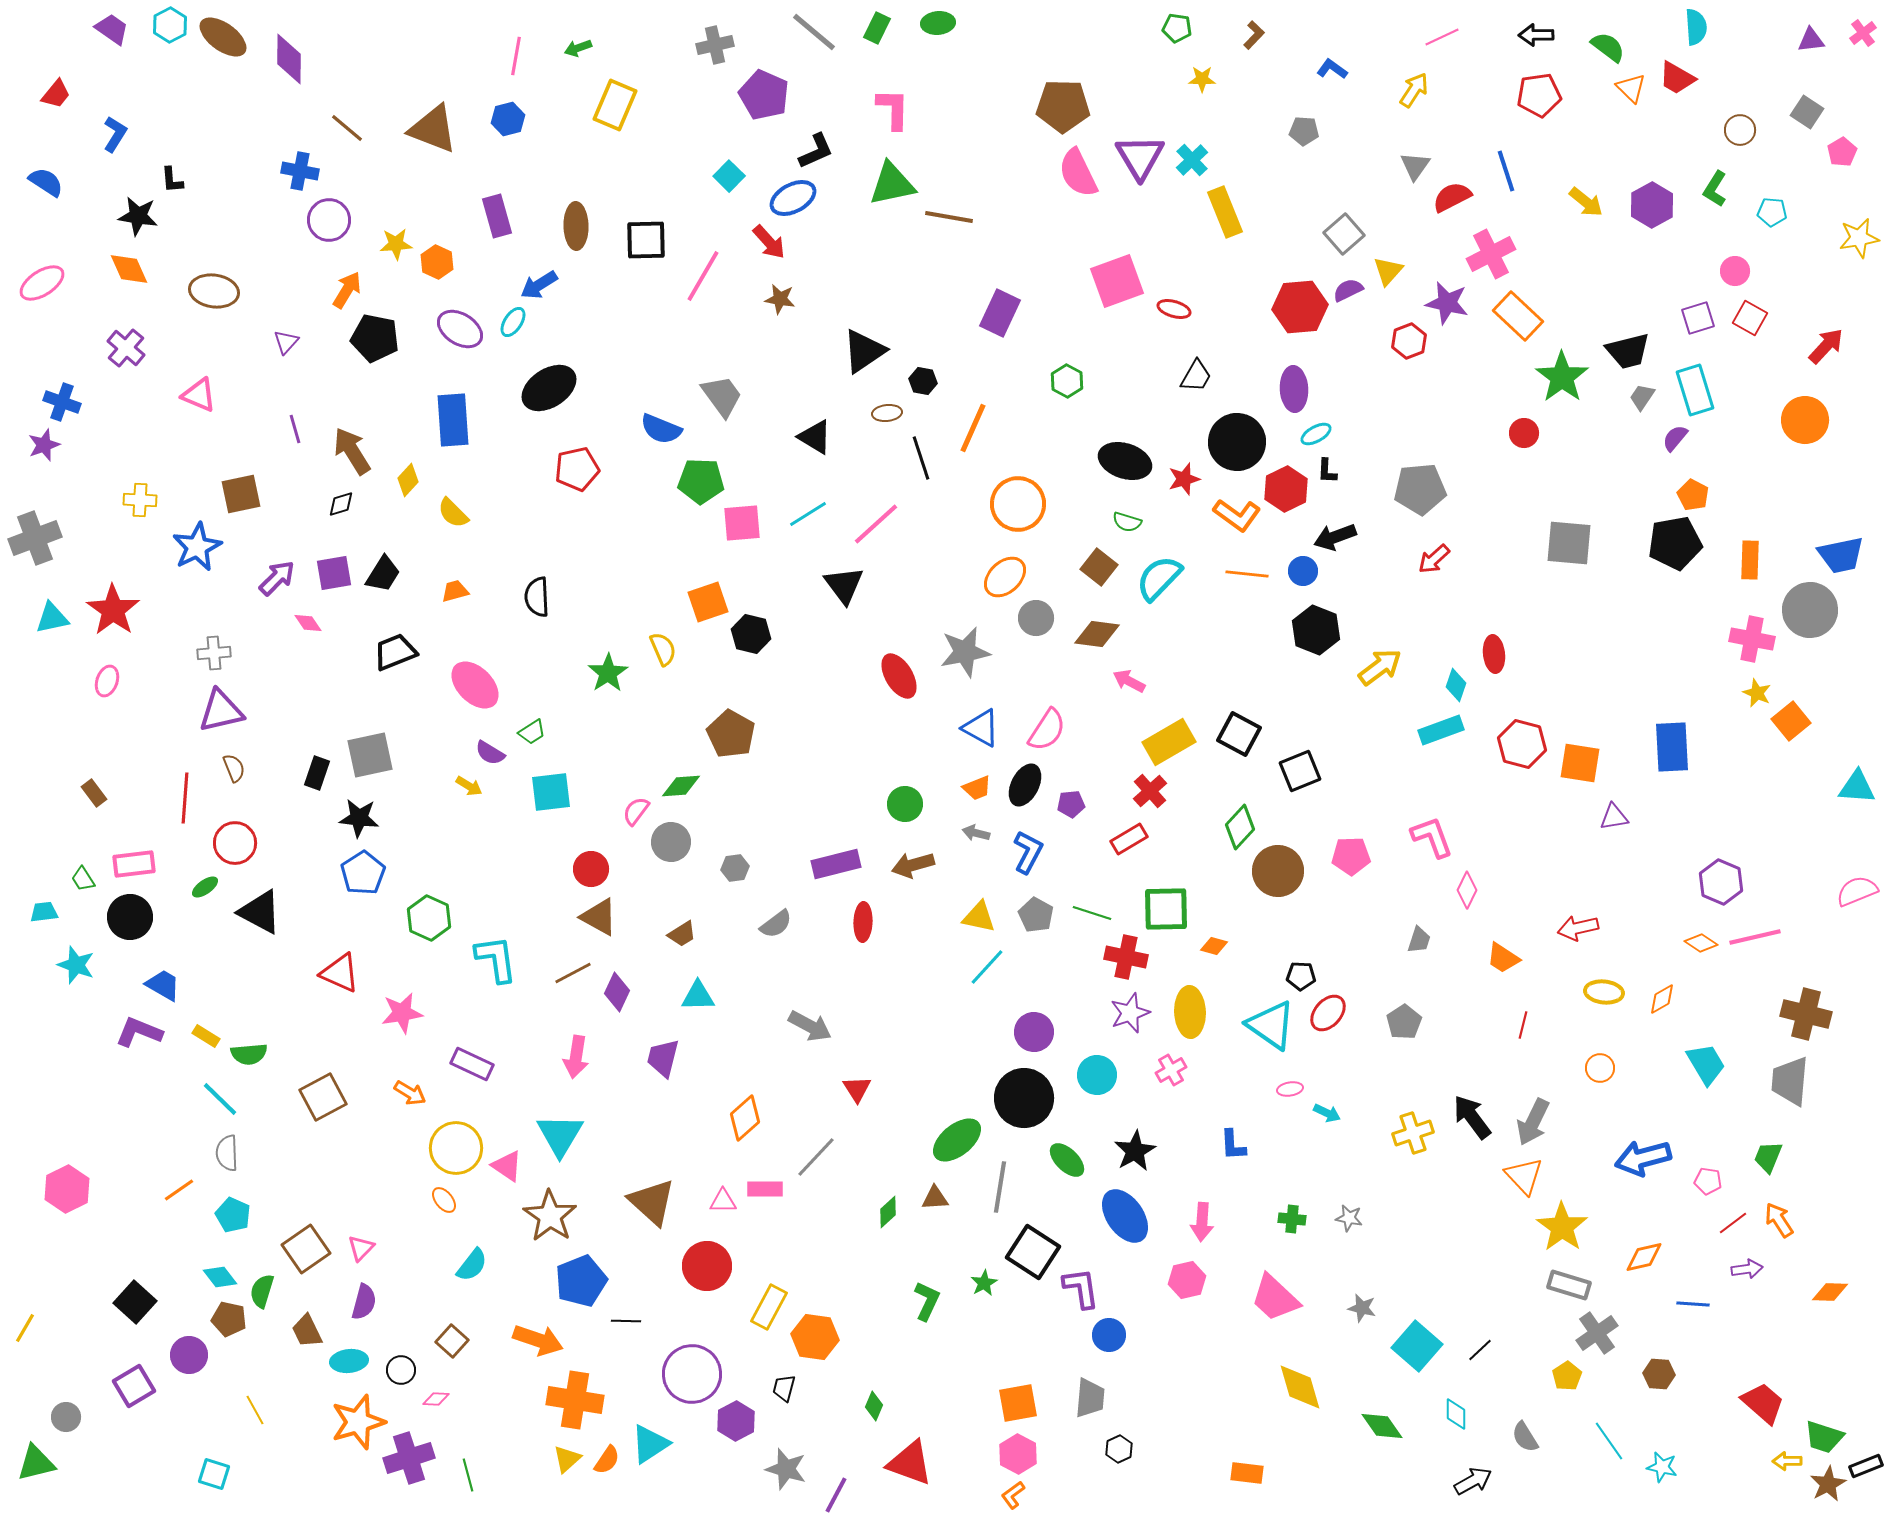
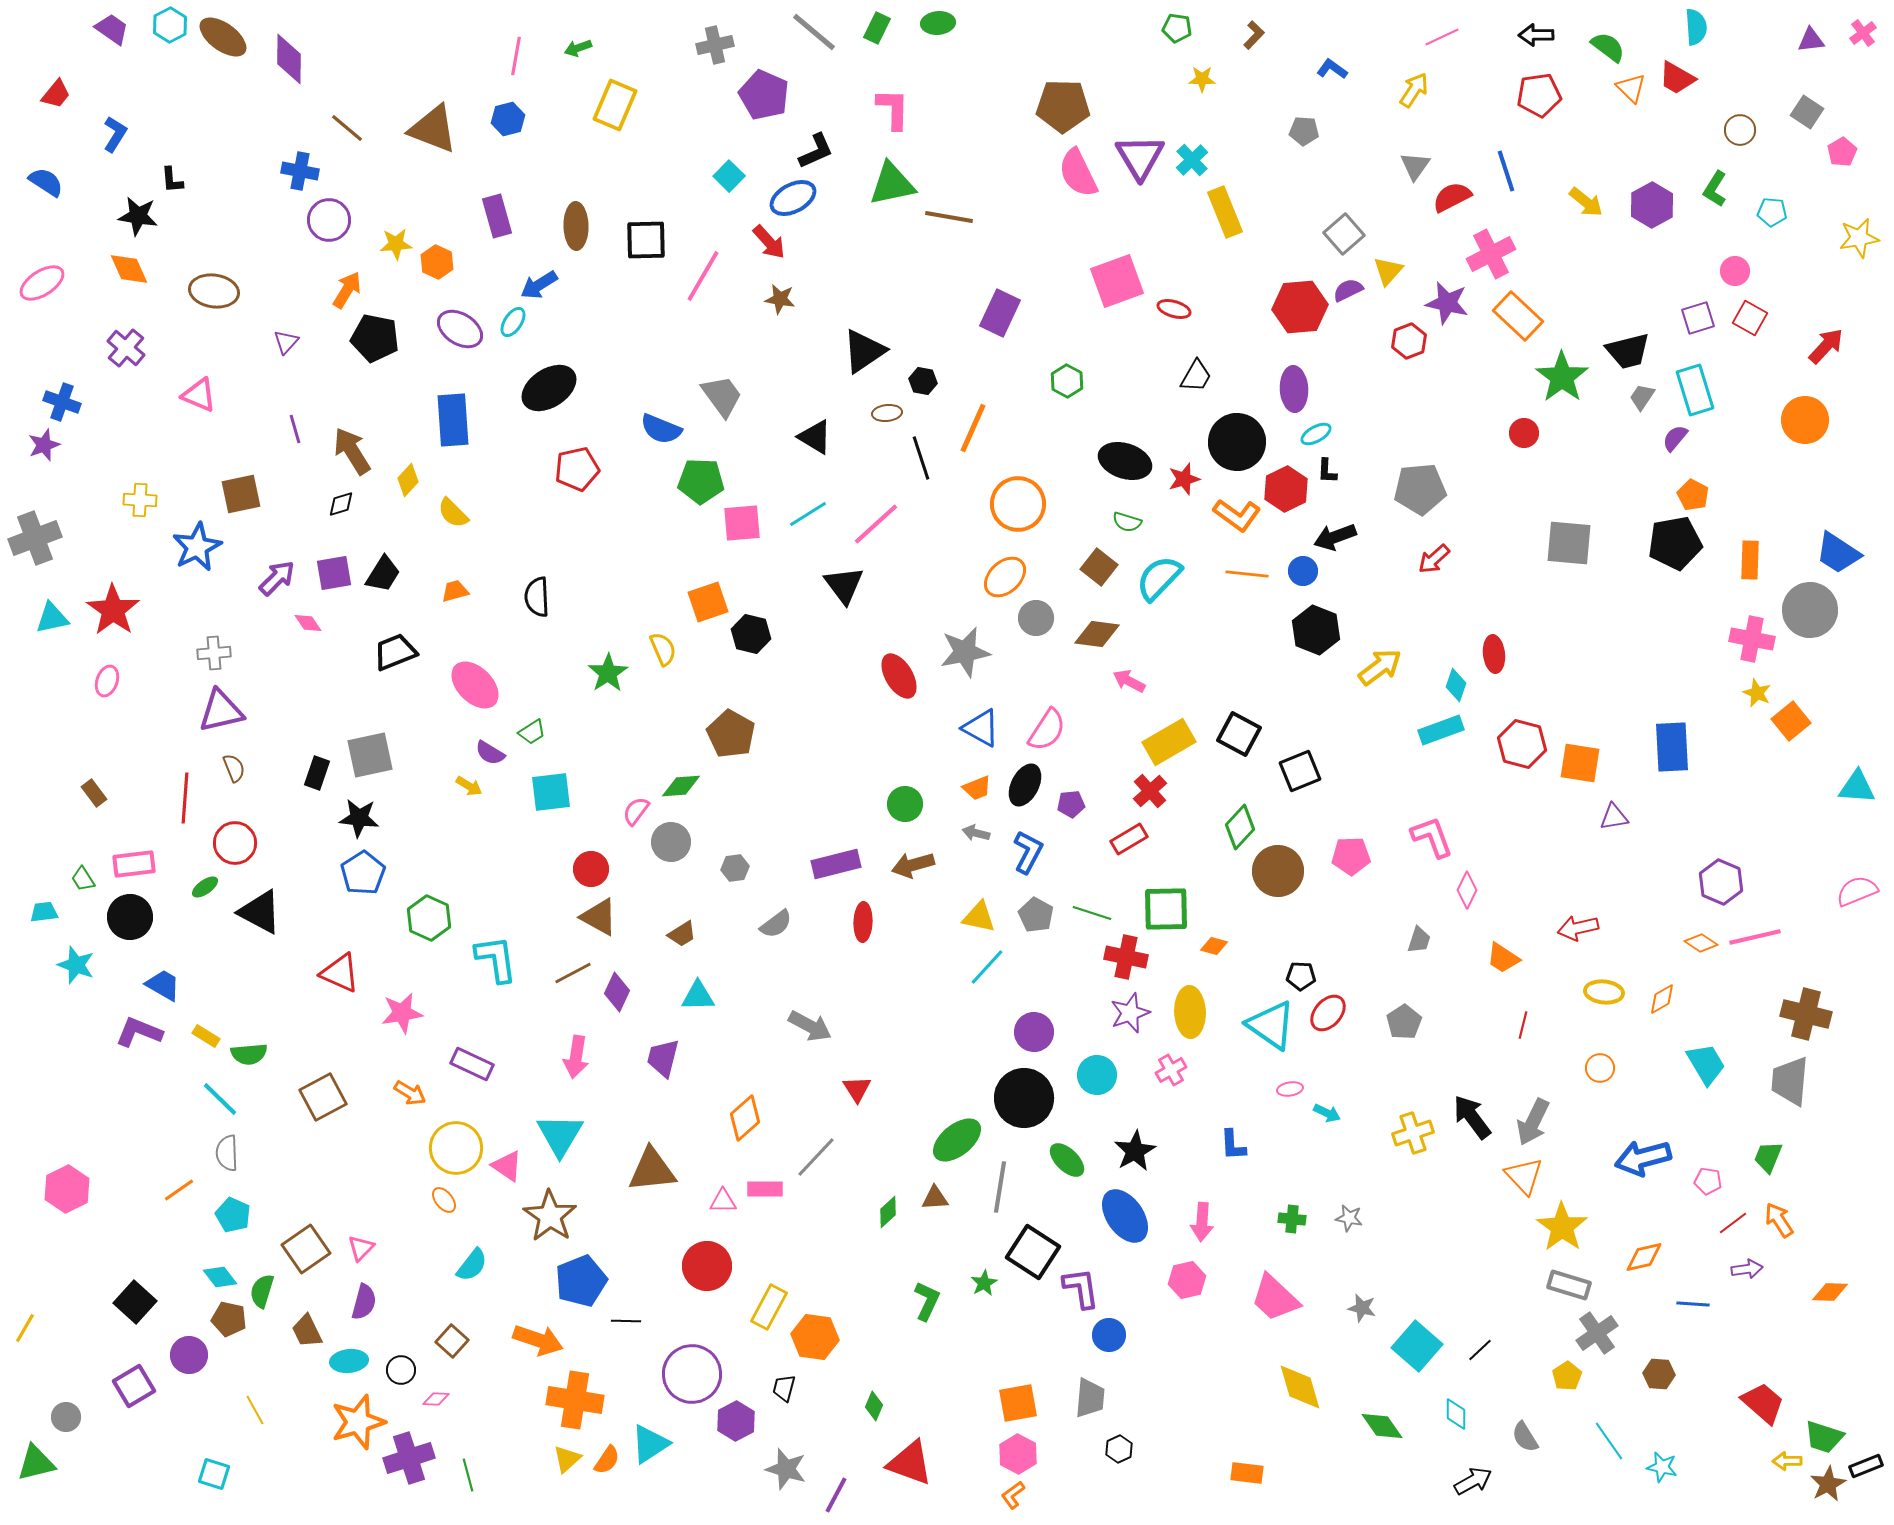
blue trapezoid at (1841, 555): moved 3 px left, 2 px up; rotated 45 degrees clockwise
brown triangle at (652, 1202): moved 32 px up; rotated 48 degrees counterclockwise
